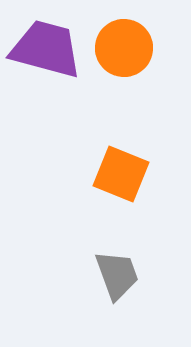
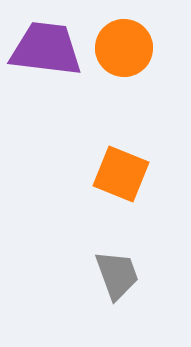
purple trapezoid: rotated 8 degrees counterclockwise
